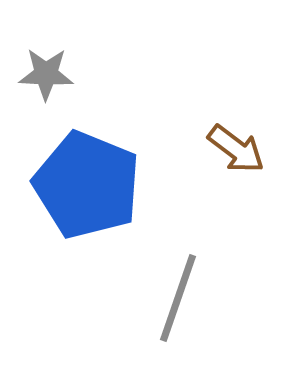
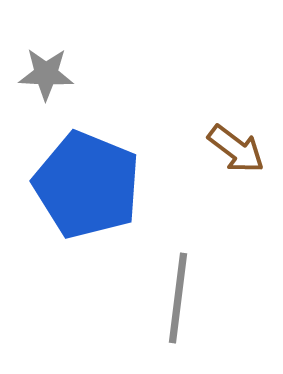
gray line: rotated 12 degrees counterclockwise
